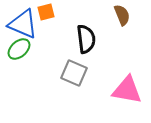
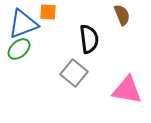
orange square: moved 2 px right; rotated 18 degrees clockwise
blue triangle: rotated 44 degrees counterclockwise
black semicircle: moved 3 px right
gray square: rotated 16 degrees clockwise
